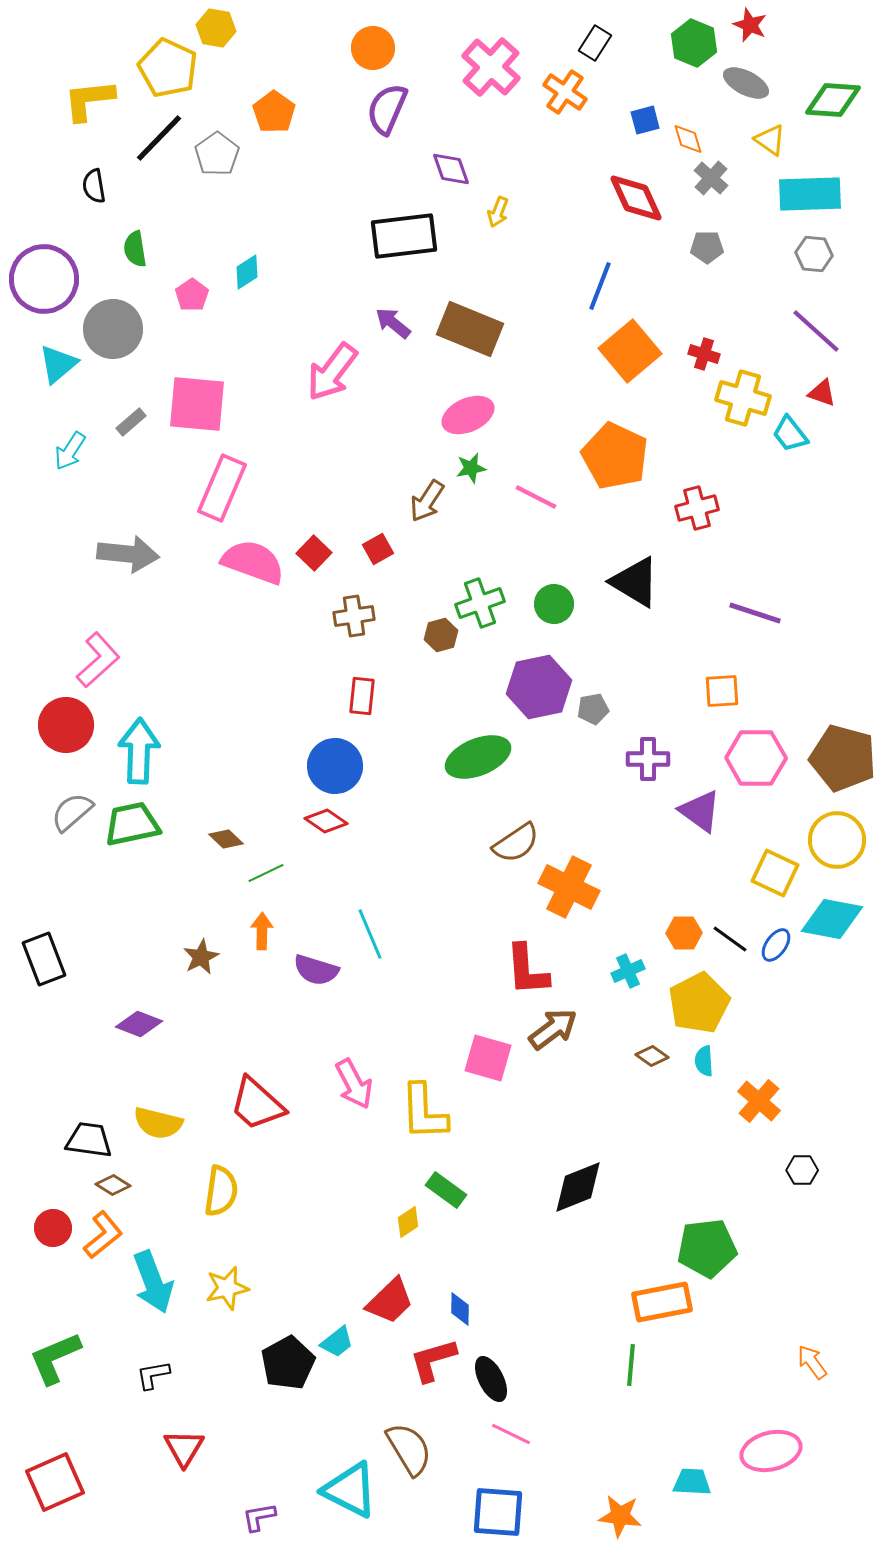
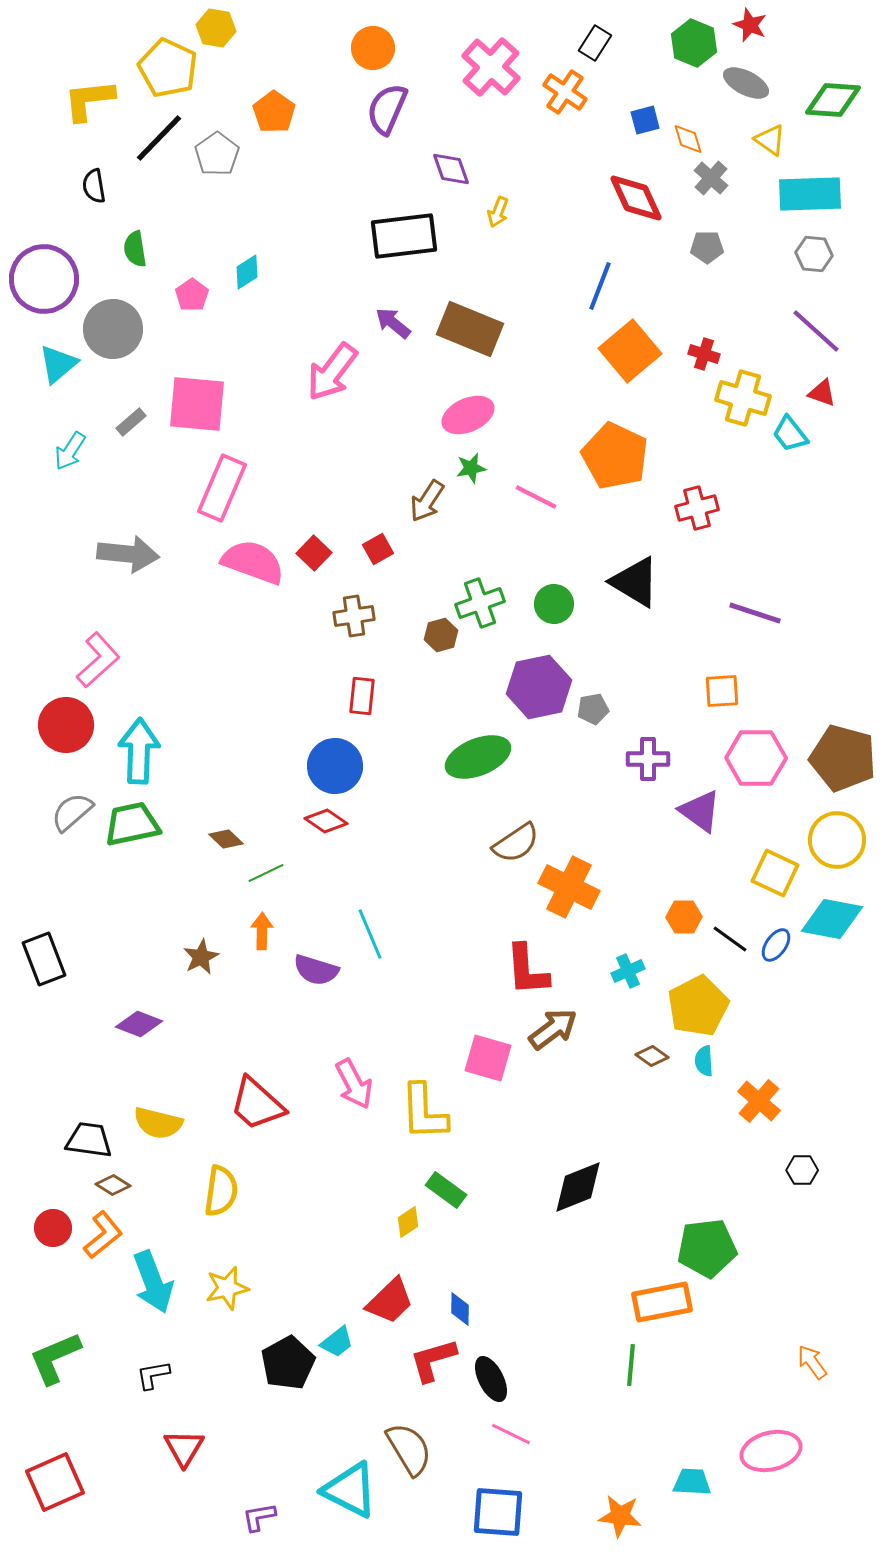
orange hexagon at (684, 933): moved 16 px up
yellow pentagon at (699, 1003): moved 1 px left, 3 px down
